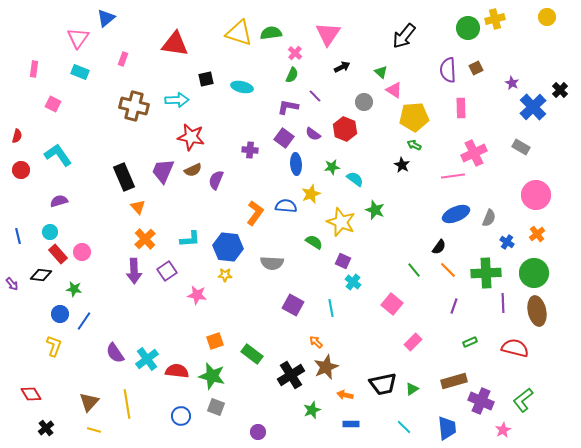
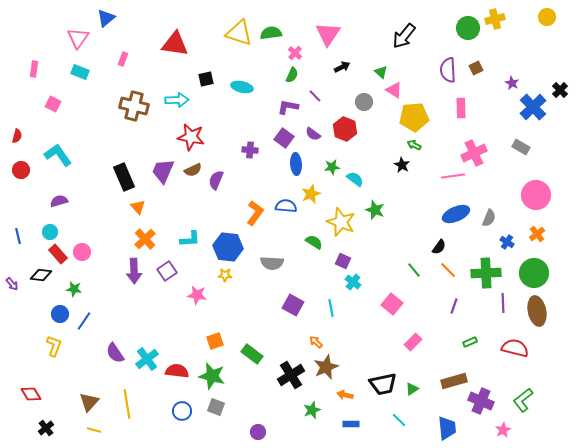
blue circle at (181, 416): moved 1 px right, 5 px up
cyan line at (404, 427): moved 5 px left, 7 px up
